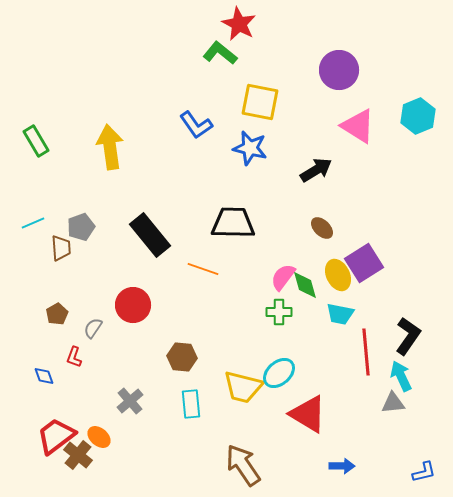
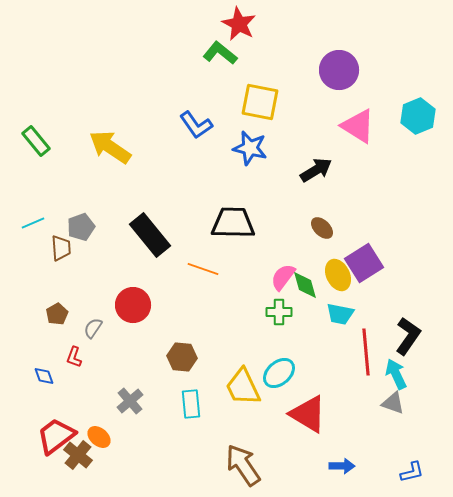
green rectangle at (36, 141): rotated 8 degrees counterclockwise
yellow arrow at (110, 147): rotated 48 degrees counterclockwise
cyan arrow at (401, 376): moved 5 px left, 2 px up
yellow trapezoid at (243, 387): rotated 51 degrees clockwise
gray triangle at (393, 403): rotated 25 degrees clockwise
blue L-shape at (424, 472): moved 12 px left
